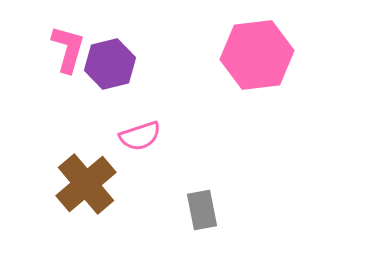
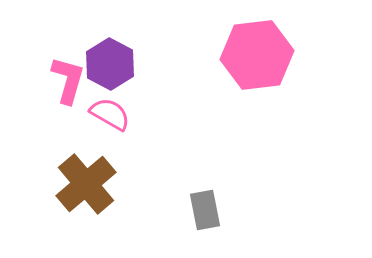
pink L-shape: moved 31 px down
purple hexagon: rotated 18 degrees counterclockwise
pink semicircle: moved 30 px left, 22 px up; rotated 132 degrees counterclockwise
gray rectangle: moved 3 px right
